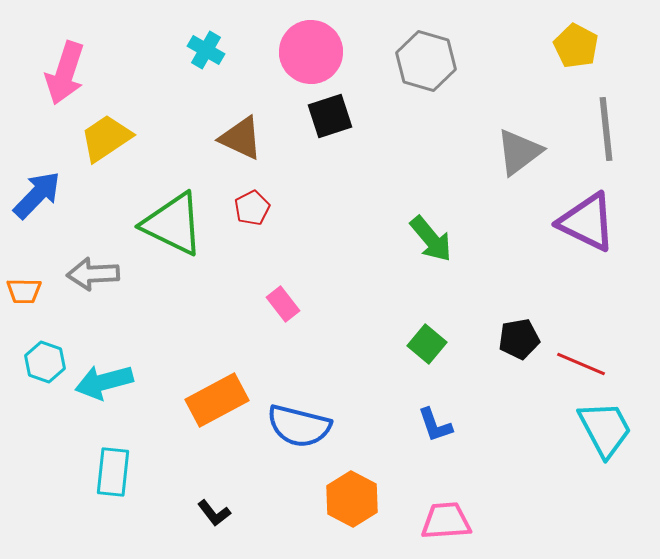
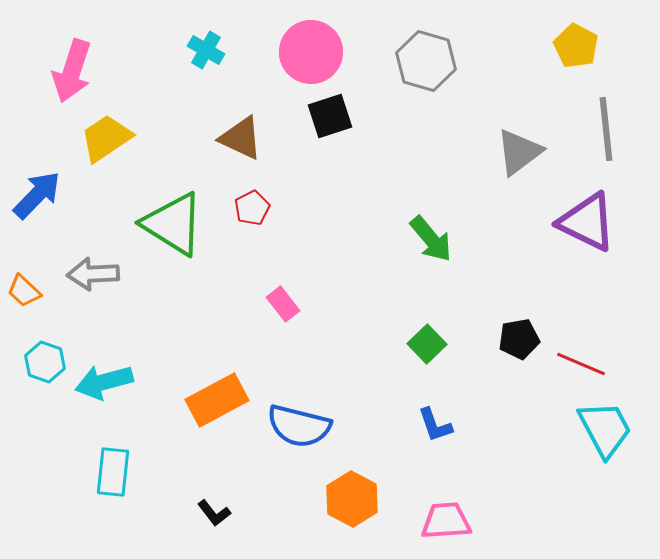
pink arrow: moved 7 px right, 2 px up
green triangle: rotated 6 degrees clockwise
orange trapezoid: rotated 42 degrees clockwise
green square: rotated 6 degrees clockwise
